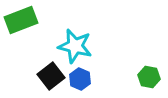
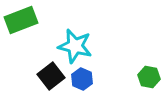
blue hexagon: moved 2 px right
